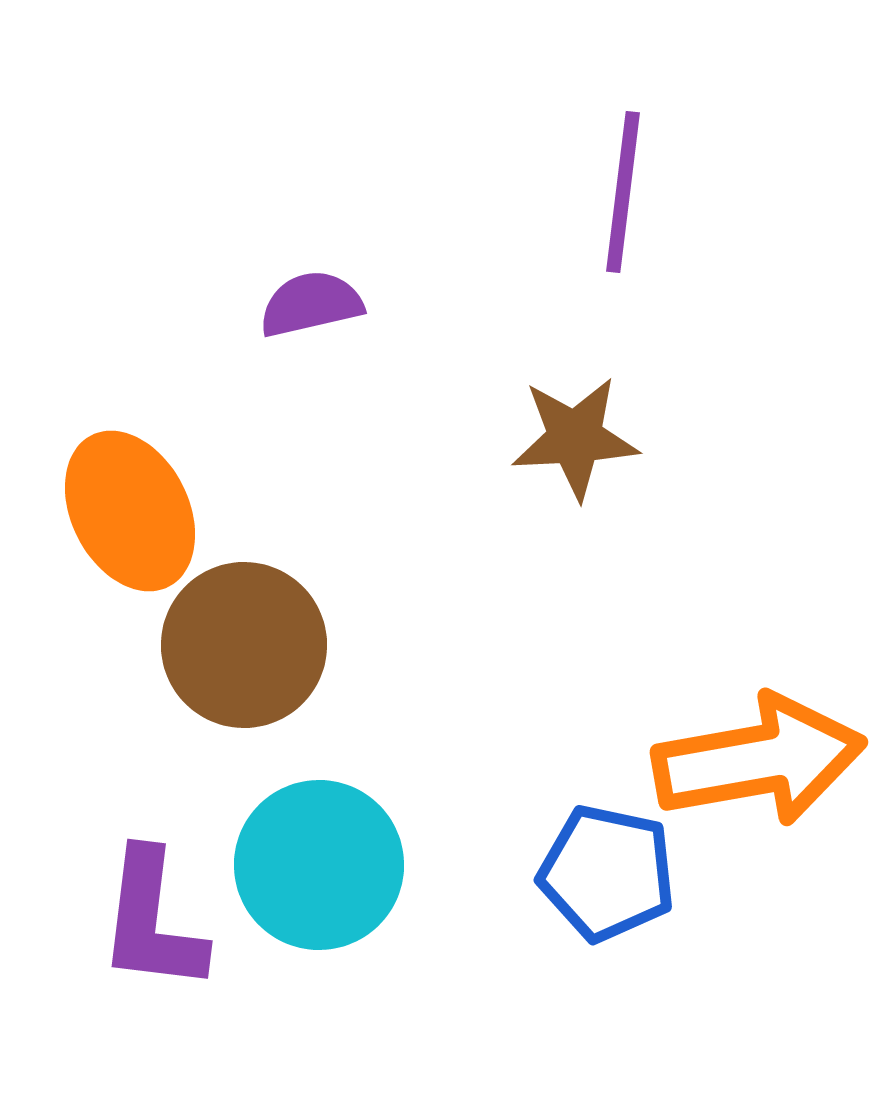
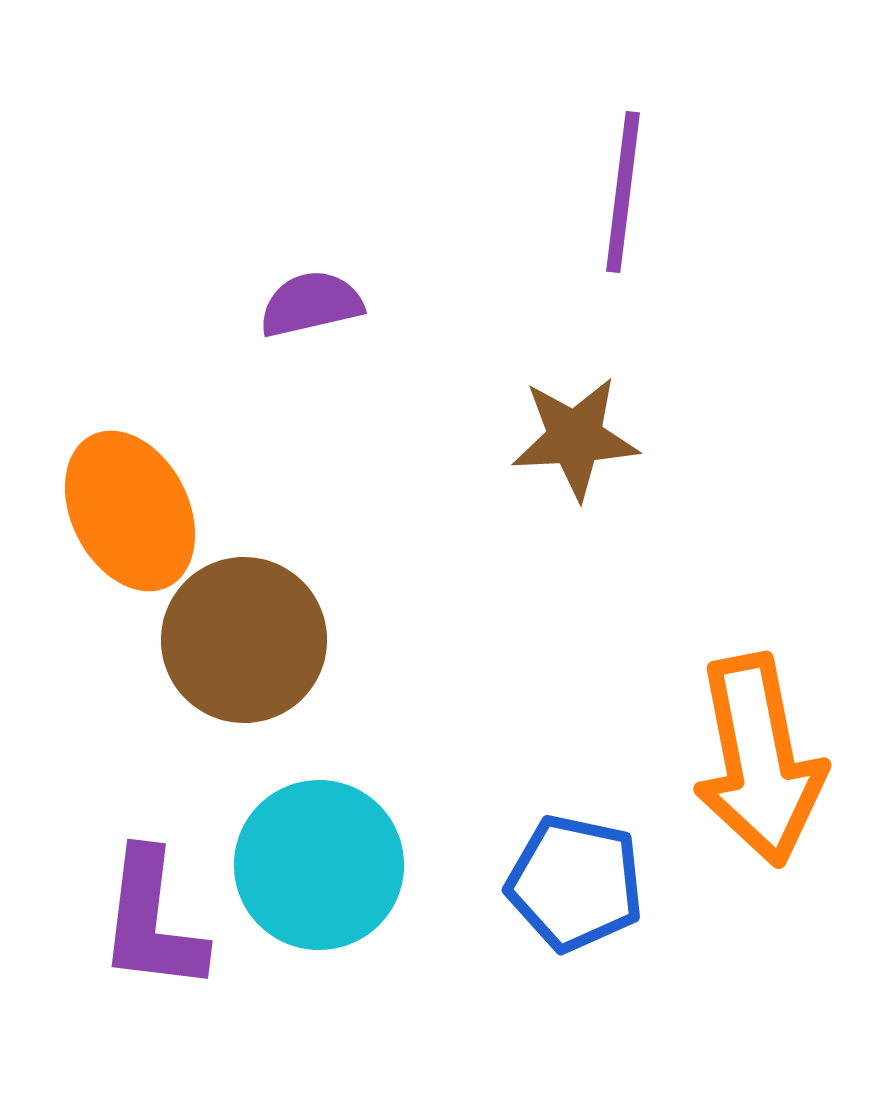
brown circle: moved 5 px up
orange arrow: rotated 89 degrees clockwise
blue pentagon: moved 32 px left, 10 px down
